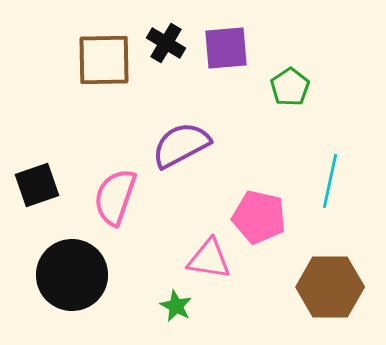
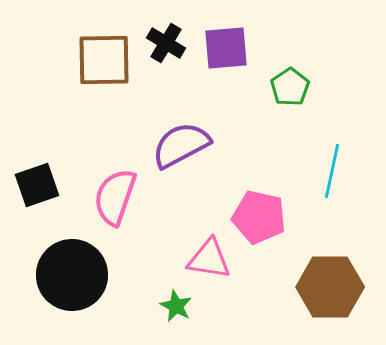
cyan line: moved 2 px right, 10 px up
